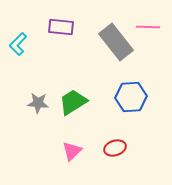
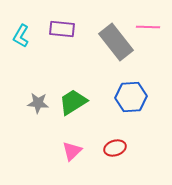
purple rectangle: moved 1 px right, 2 px down
cyan L-shape: moved 3 px right, 8 px up; rotated 15 degrees counterclockwise
